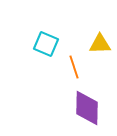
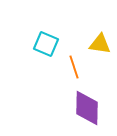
yellow triangle: rotated 10 degrees clockwise
